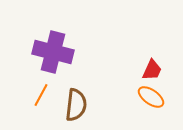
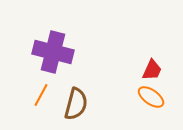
brown semicircle: moved 1 px up; rotated 8 degrees clockwise
